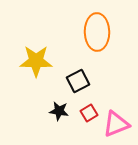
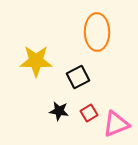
black square: moved 4 px up
